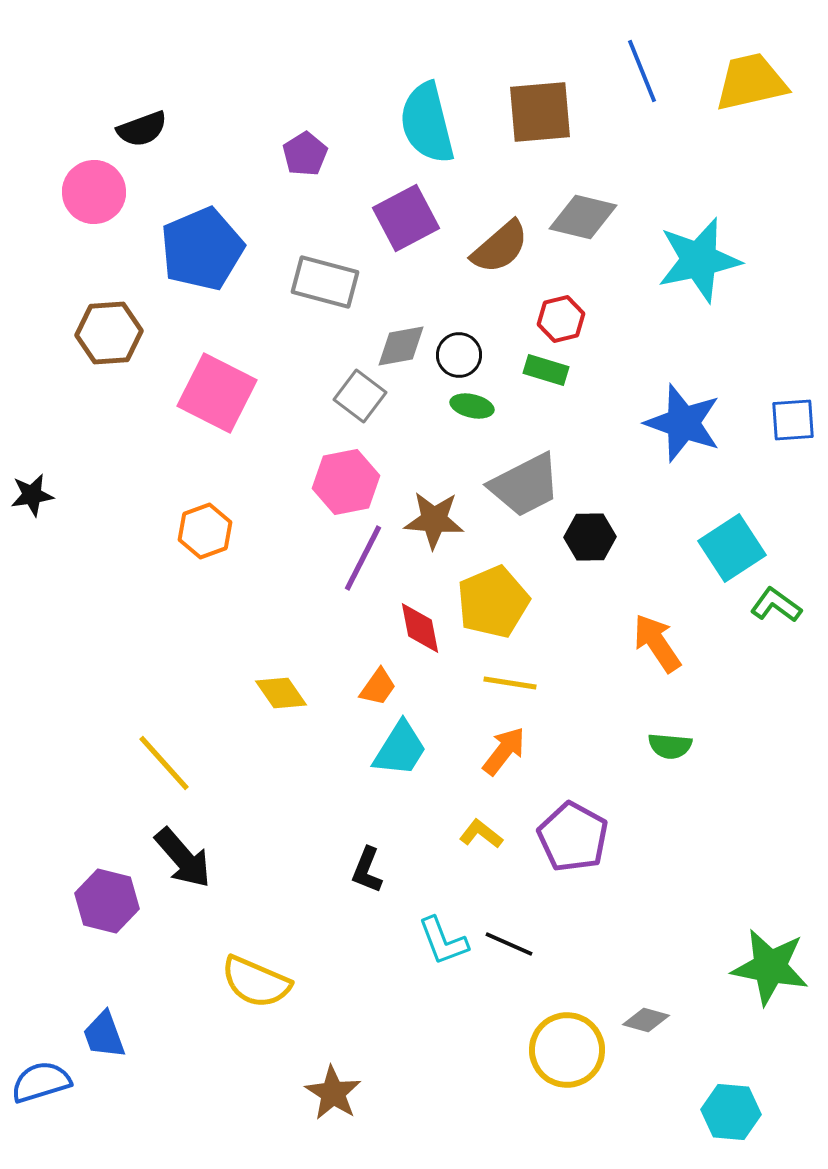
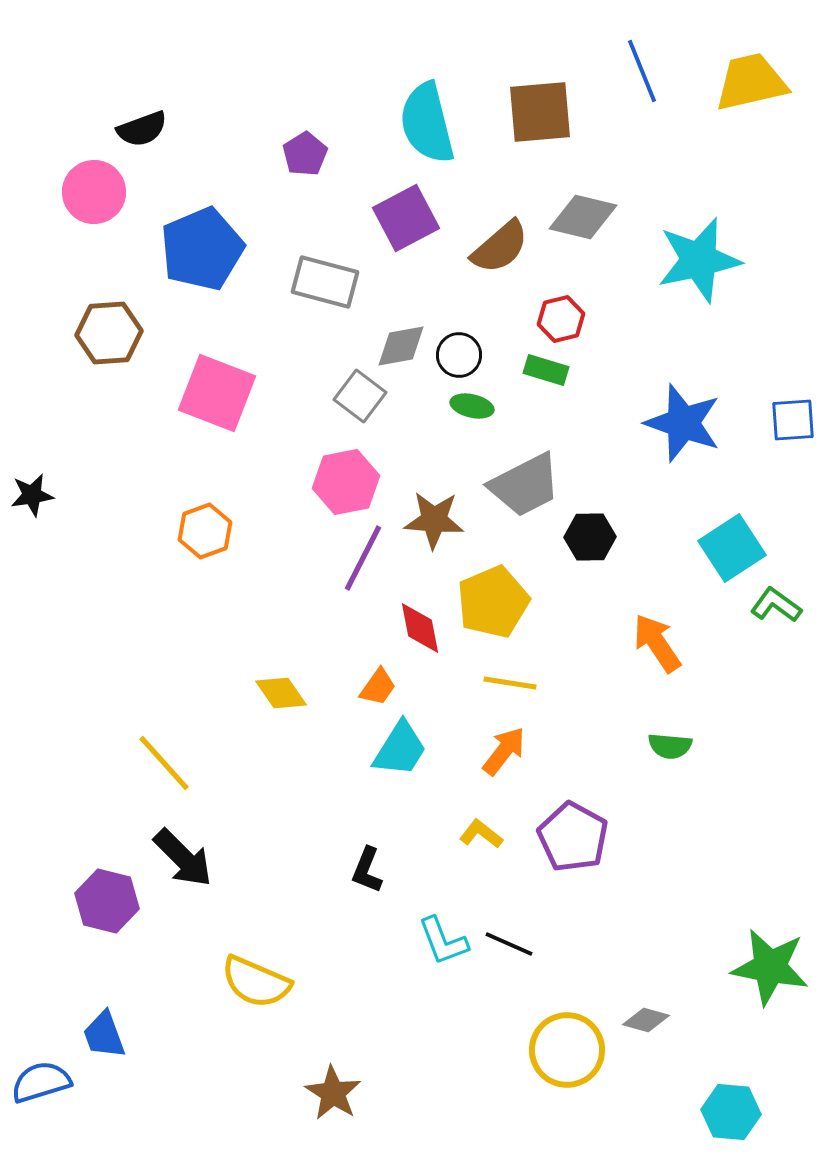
pink square at (217, 393): rotated 6 degrees counterclockwise
black arrow at (183, 858): rotated 4 degrees counterclockwise
